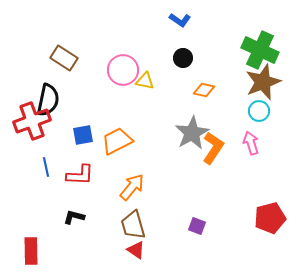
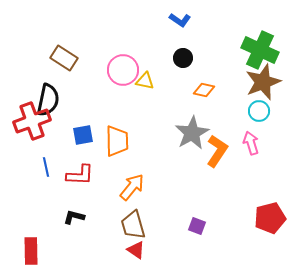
orange trapezoid: rotated 116 degrees clockwise
orange L-shape: moved 4 px right, 3 px down
